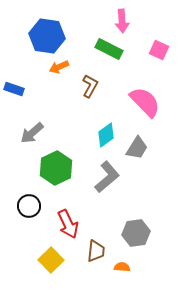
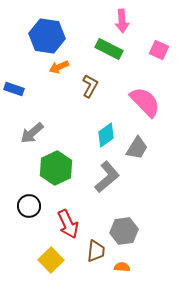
gray hexagon: moved 12 px left, 2 px up
